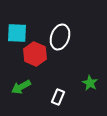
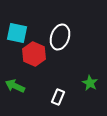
cyan square: rotated 10 degrees clockwise
red hexagon: moved 1 px left
green arrow: moved 6 px left, 1 px up; rotated 54 degrees clockwise
